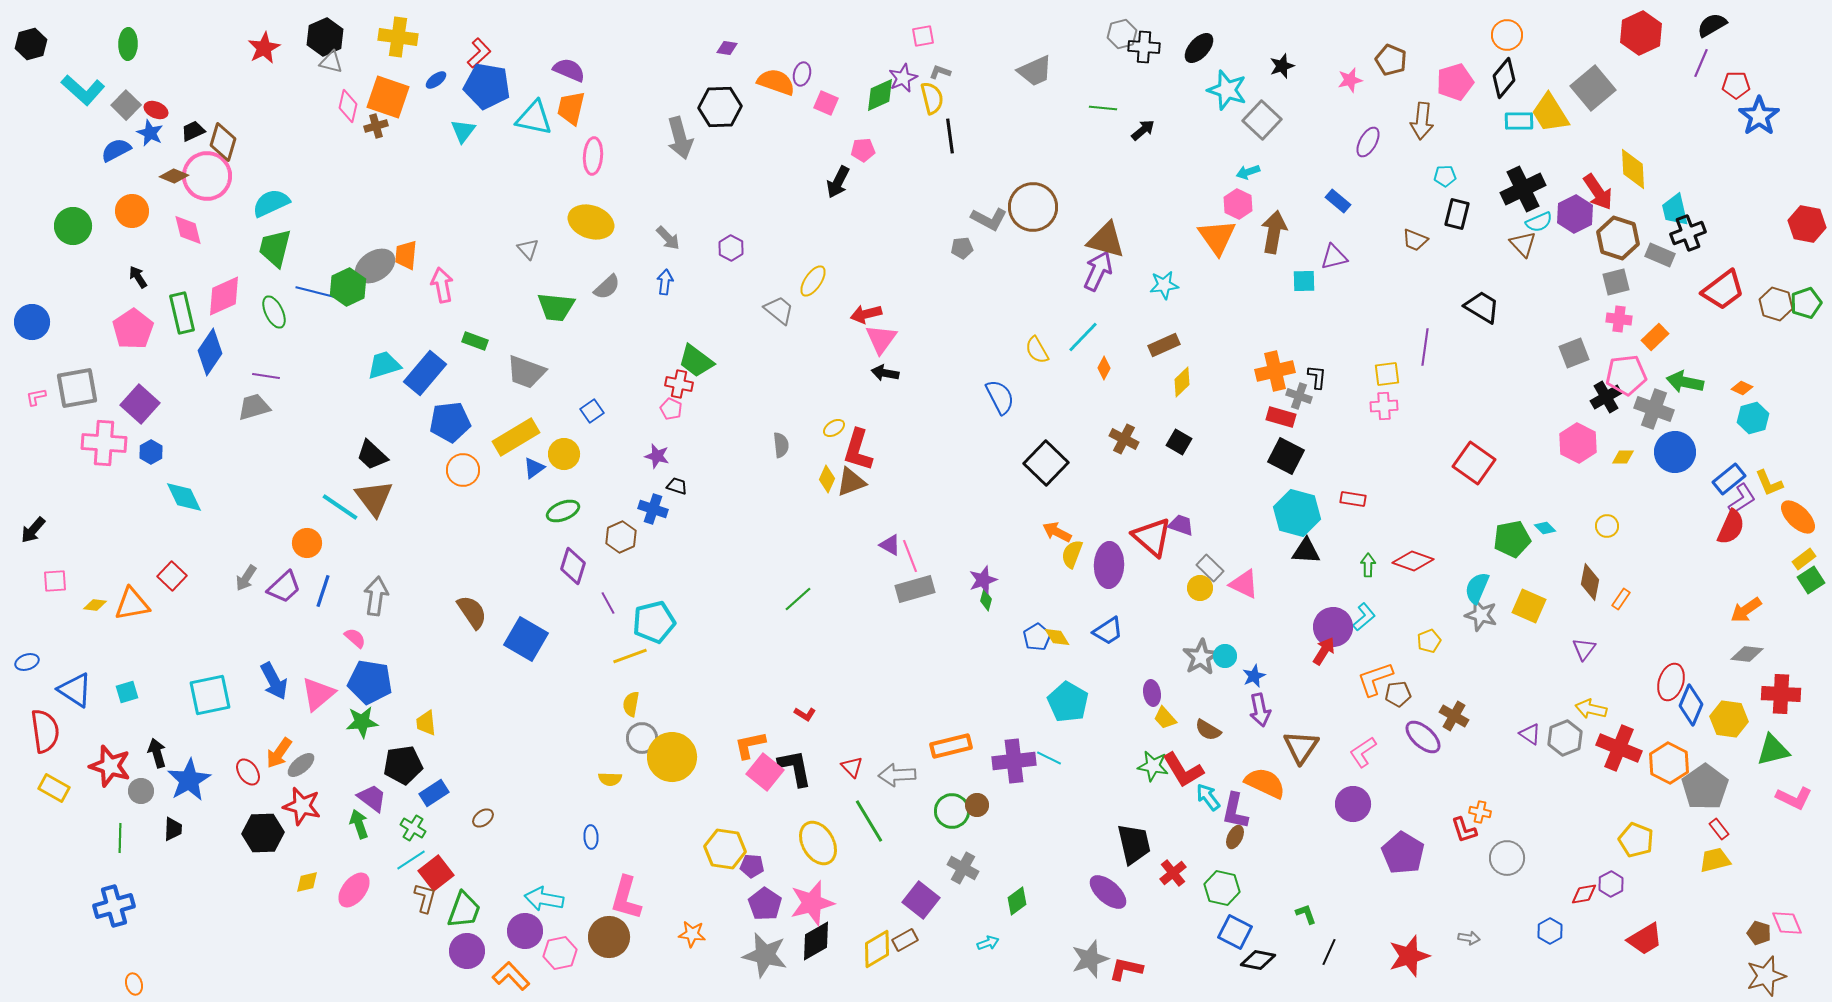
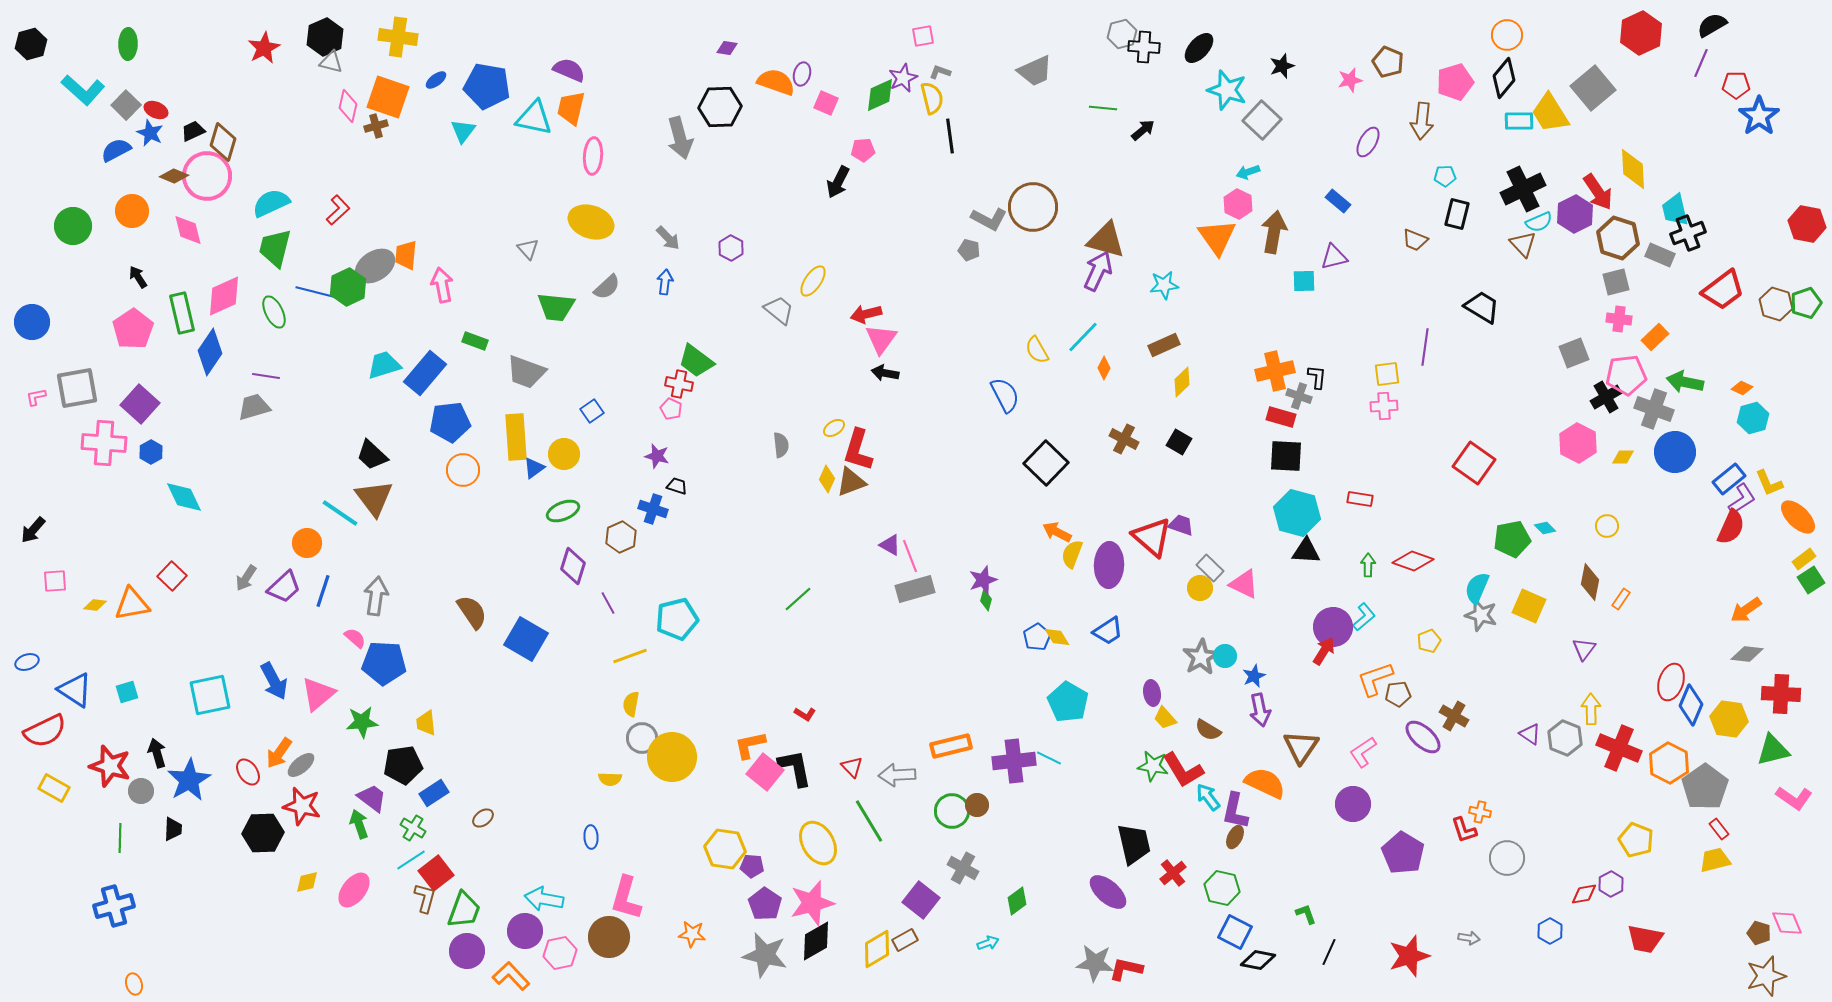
red L-shape at (479, 53): moved 141 px left, 157 px down
brown pentagon at (1391, 60): moved 3 px left, 2 px down
gray pentagon at (962, 248): moved 7 px right, 2 px down; rotated 20 degrees clockwise
blue semicircle at (1000, 397): moved 5 px right, 2 px up
yellow rectangle at (516, 437): rotated 63 degrees counterclockwise
black square at (1286, 456): rotated 24 degrees counterclockwise
red rectangle at (1353, 499): moved 7 px right
cyan line at (340, 507): moved 6 px down
cyan pentagon at (654, 622): moved 23 px right, 3 px up
blue pentagon at (370, 682): moved 14 px right, 19 px up; rotated 6 degrees counterclockwise
yellow arrow at (1591, 709): rotated 76 degrees clockwise
red semicircle at (45, 731): rotated 72 degrees clockwise
gray hexagon at (1565, 738): rotated 16 degrees counterclockwise
pink L-shape at (1794, 798): rotated 9 degrees clockwise
red trapezoid at (1645, 939): rotated 42 degrees clockwise
gray star at (1090, 959): moved 5 px right, 4 px down; rotated 24 degrees clockwise
